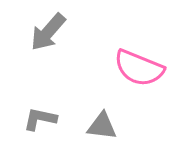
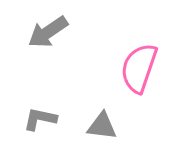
gray arrow: rotated 15 degrees clockwise
pink semicircle: rotated 87 degrees clockwise
